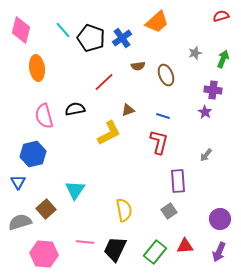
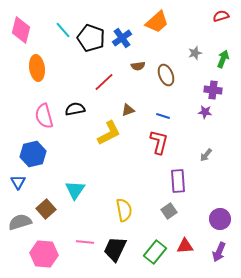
purple star: rotated 24 degrees counterclockwise
